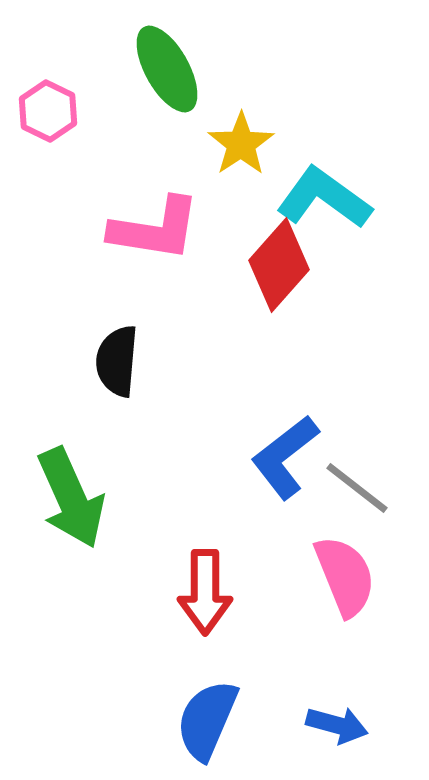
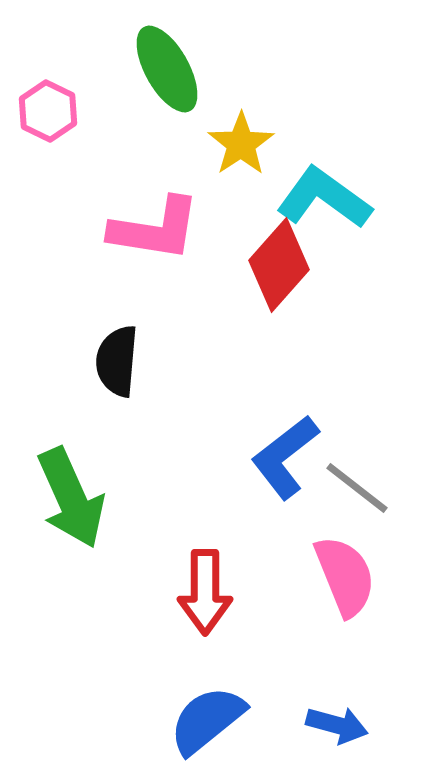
blue semicircle: rotated 28 degrees clockwise
